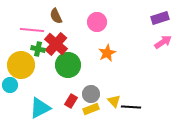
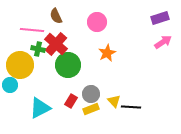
yellow circle: moved 1 px left
